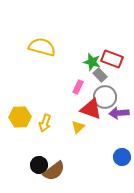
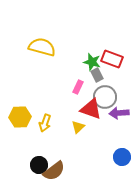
gray rectangle: moved 3 px left; rotated 16 degrees clockwise
